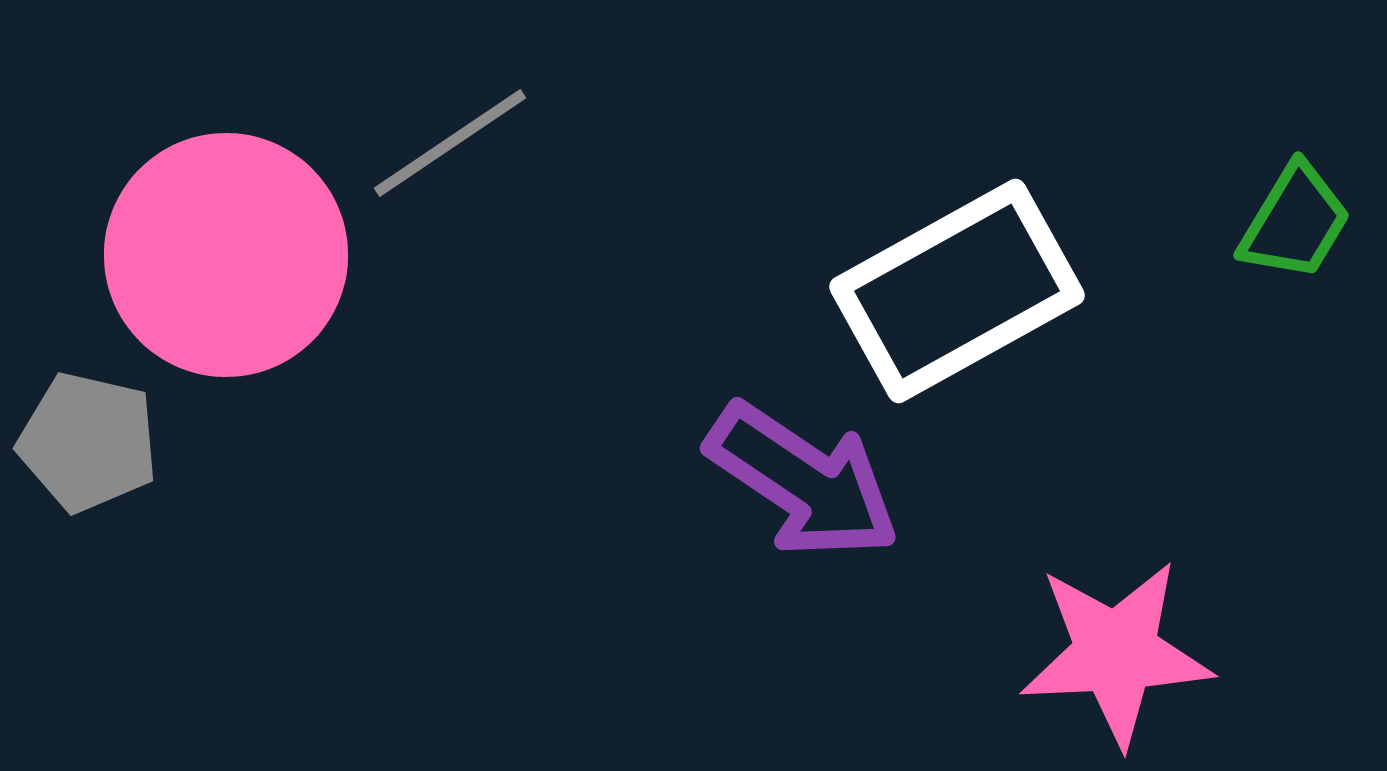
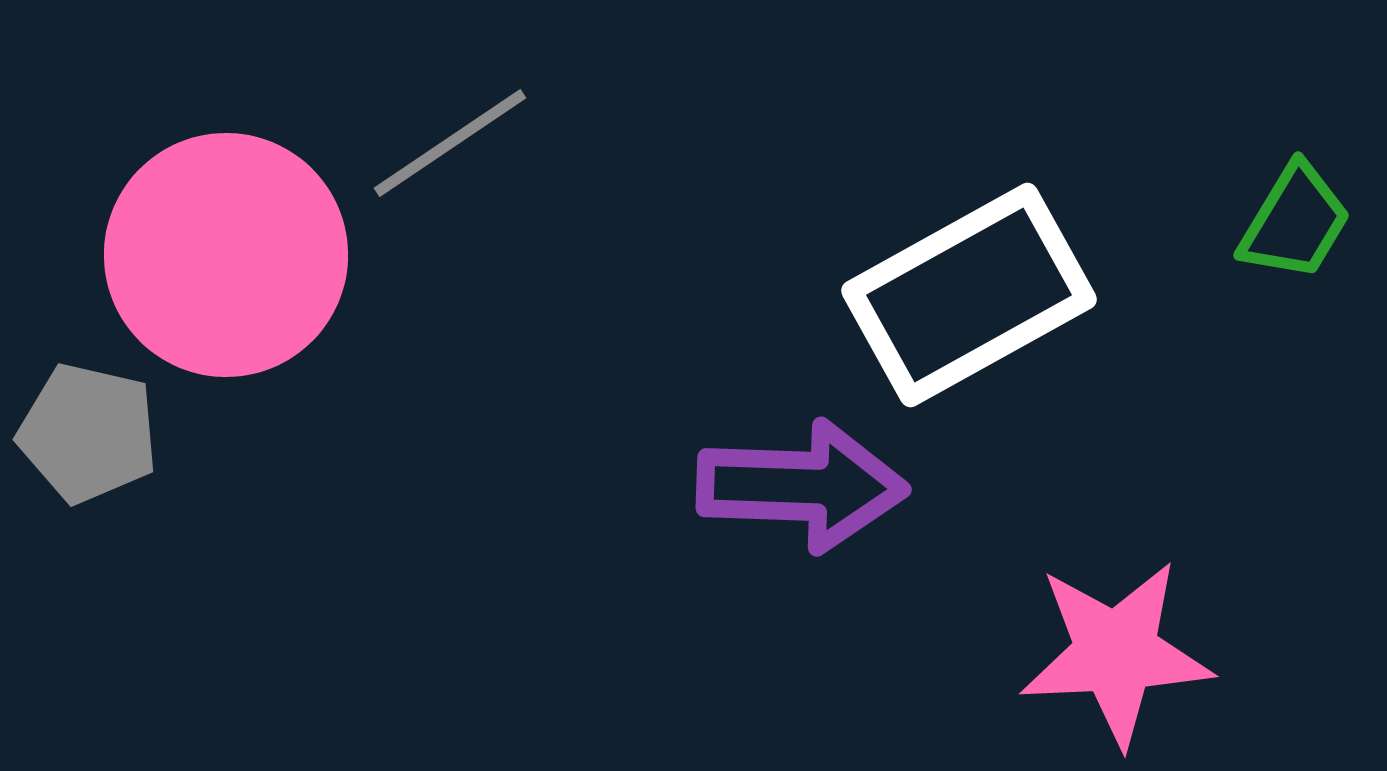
white rectangle: moved 12 px right, 4 px down
gray pentagon: moved 9 px up
purple arrow: moved 1 px left, 5 px down; rotated 32 degrees counterclockwise
